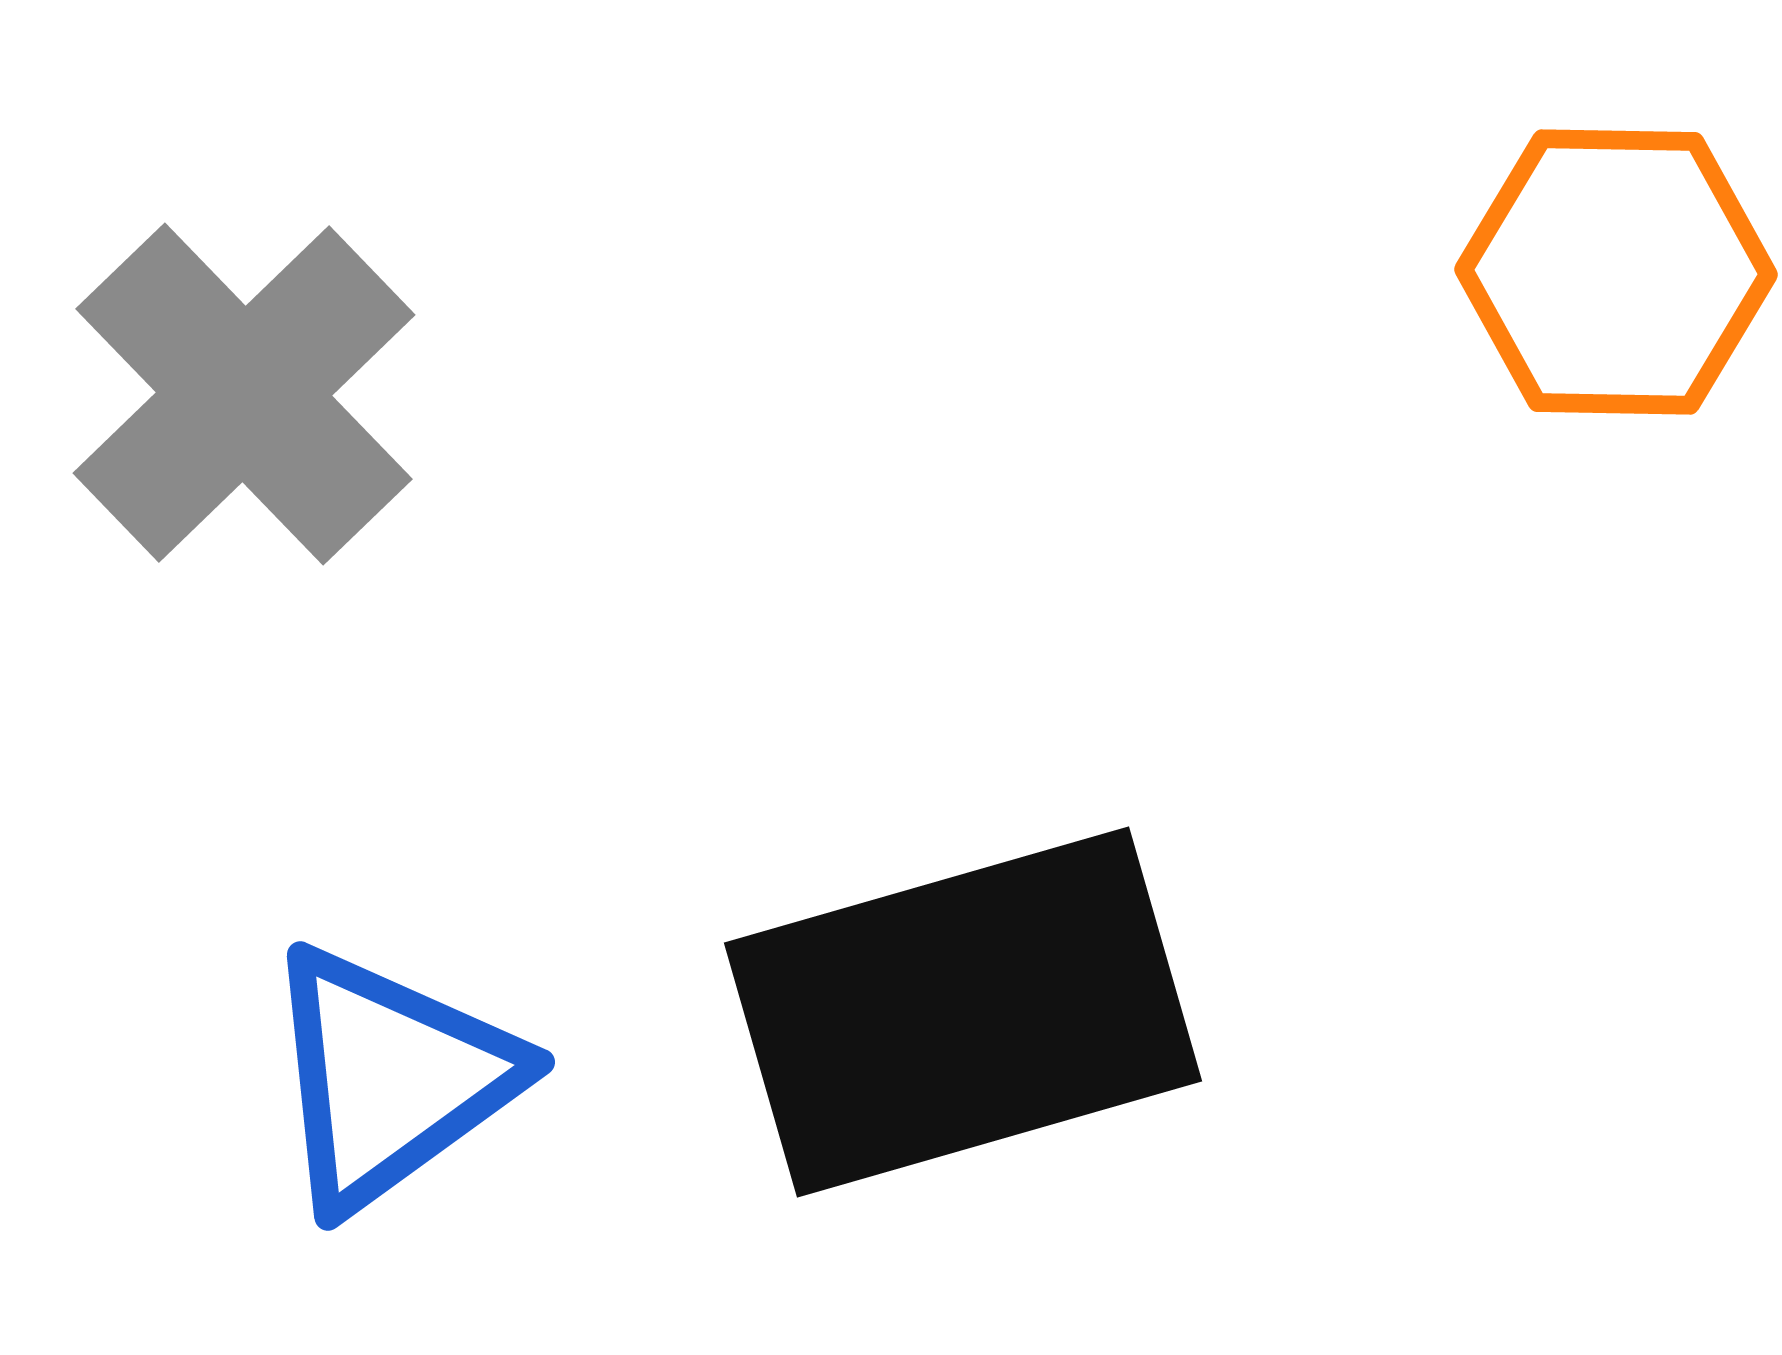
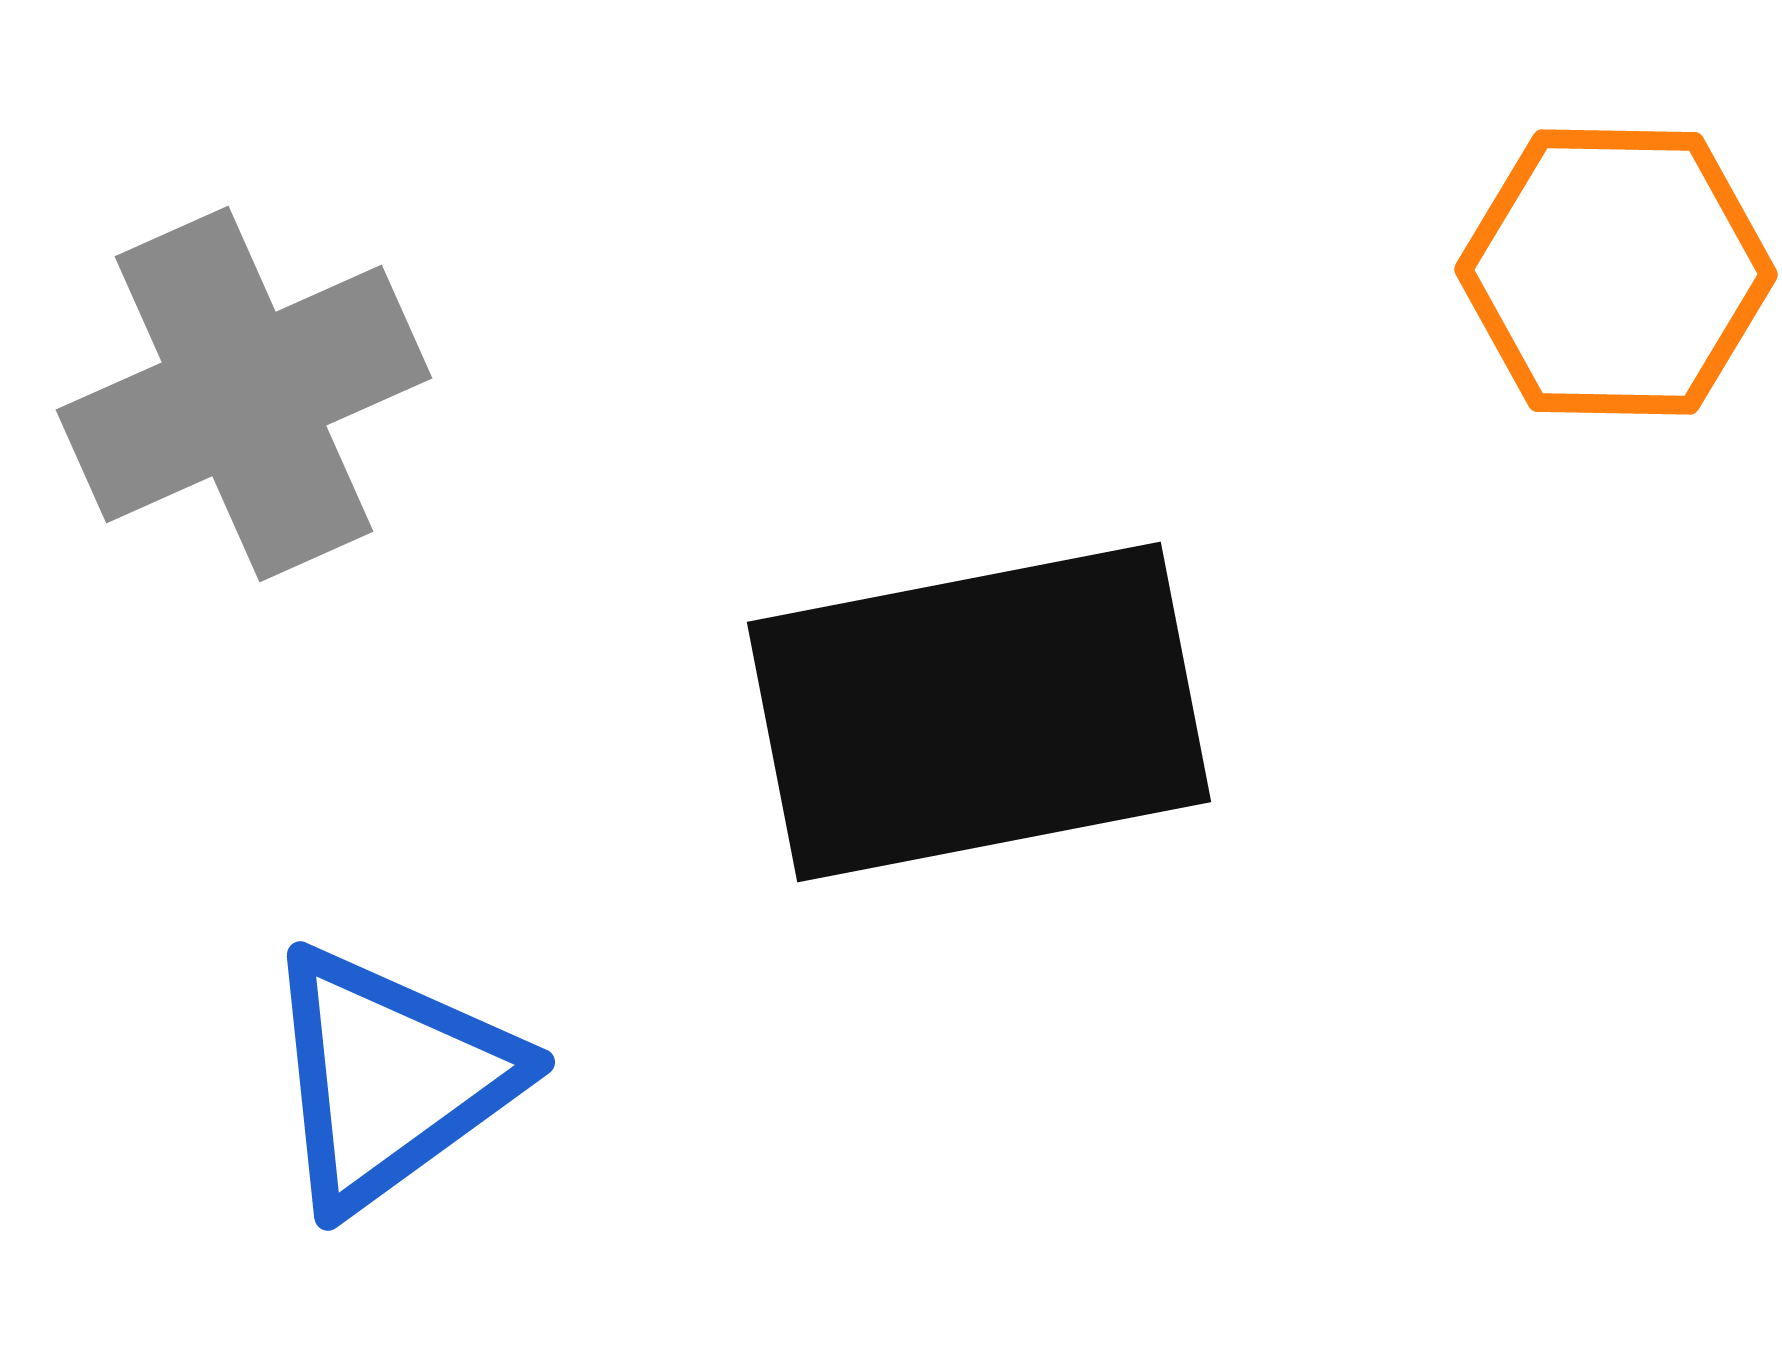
gray cross: rotated 20 degrees clockwise
black rectangle: moved 16 px right, 300 px up; rotated 5 degrees clockwise
